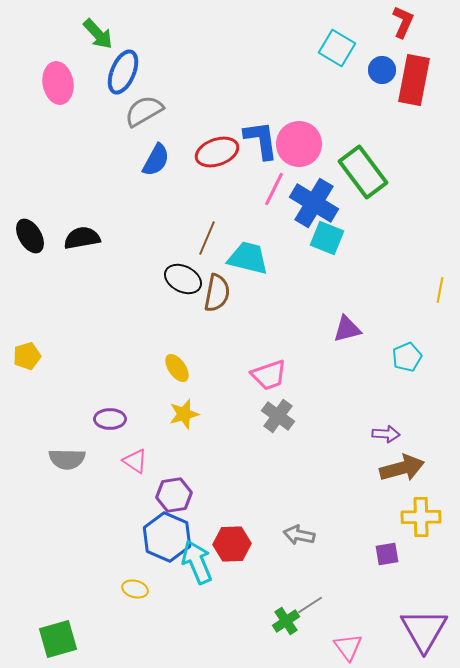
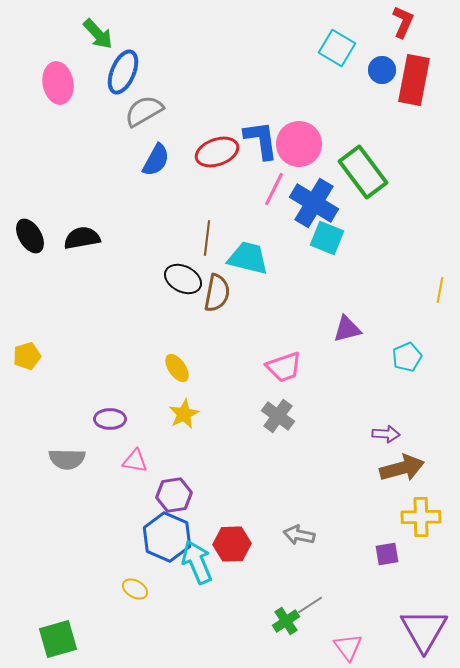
brown line at (207, 238): rotated 16 degrees counterclockwise
pink trapezoid at (269, 375): moved 15 px right, 8 px up
yellow star at (184, 414): rotated 12 degrees counterclockwise
pink triangle at (135, 461): rotated 24 degrees counterclockwise
yellow ellipse at (135, 589): rotated 15 degrees clockwise
